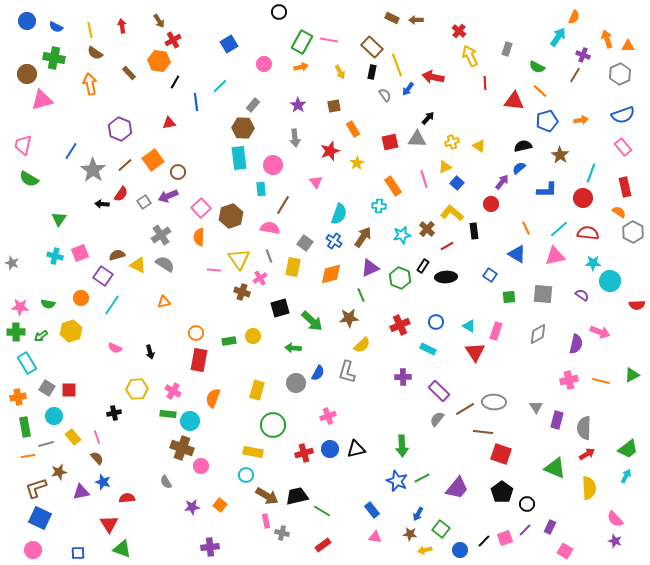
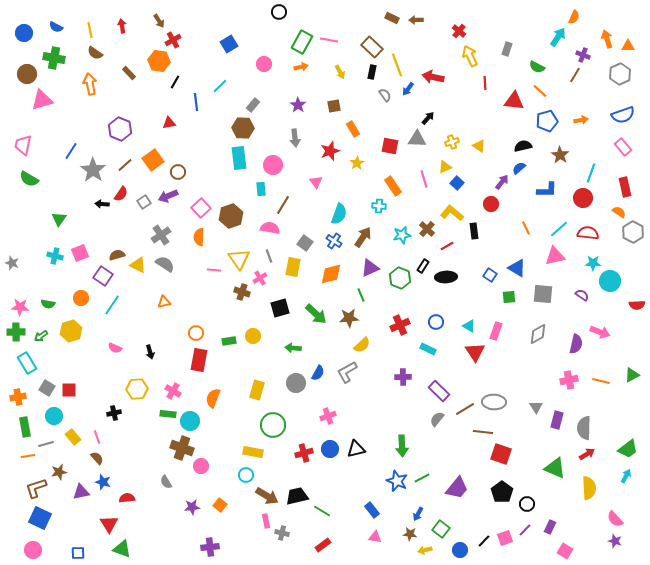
blue circle at (27, 21): moved 3 px left, 12 px down
red square at (390, 142): moved 4 px down; rotated 24 degrees clockwise
blue triangle at (517, 254): moved 14 px down
green arrow at (312, 321): moved 4 px right, 7 px up
gray L-shape at (347, 372): rotated 45 degrees clockwise
